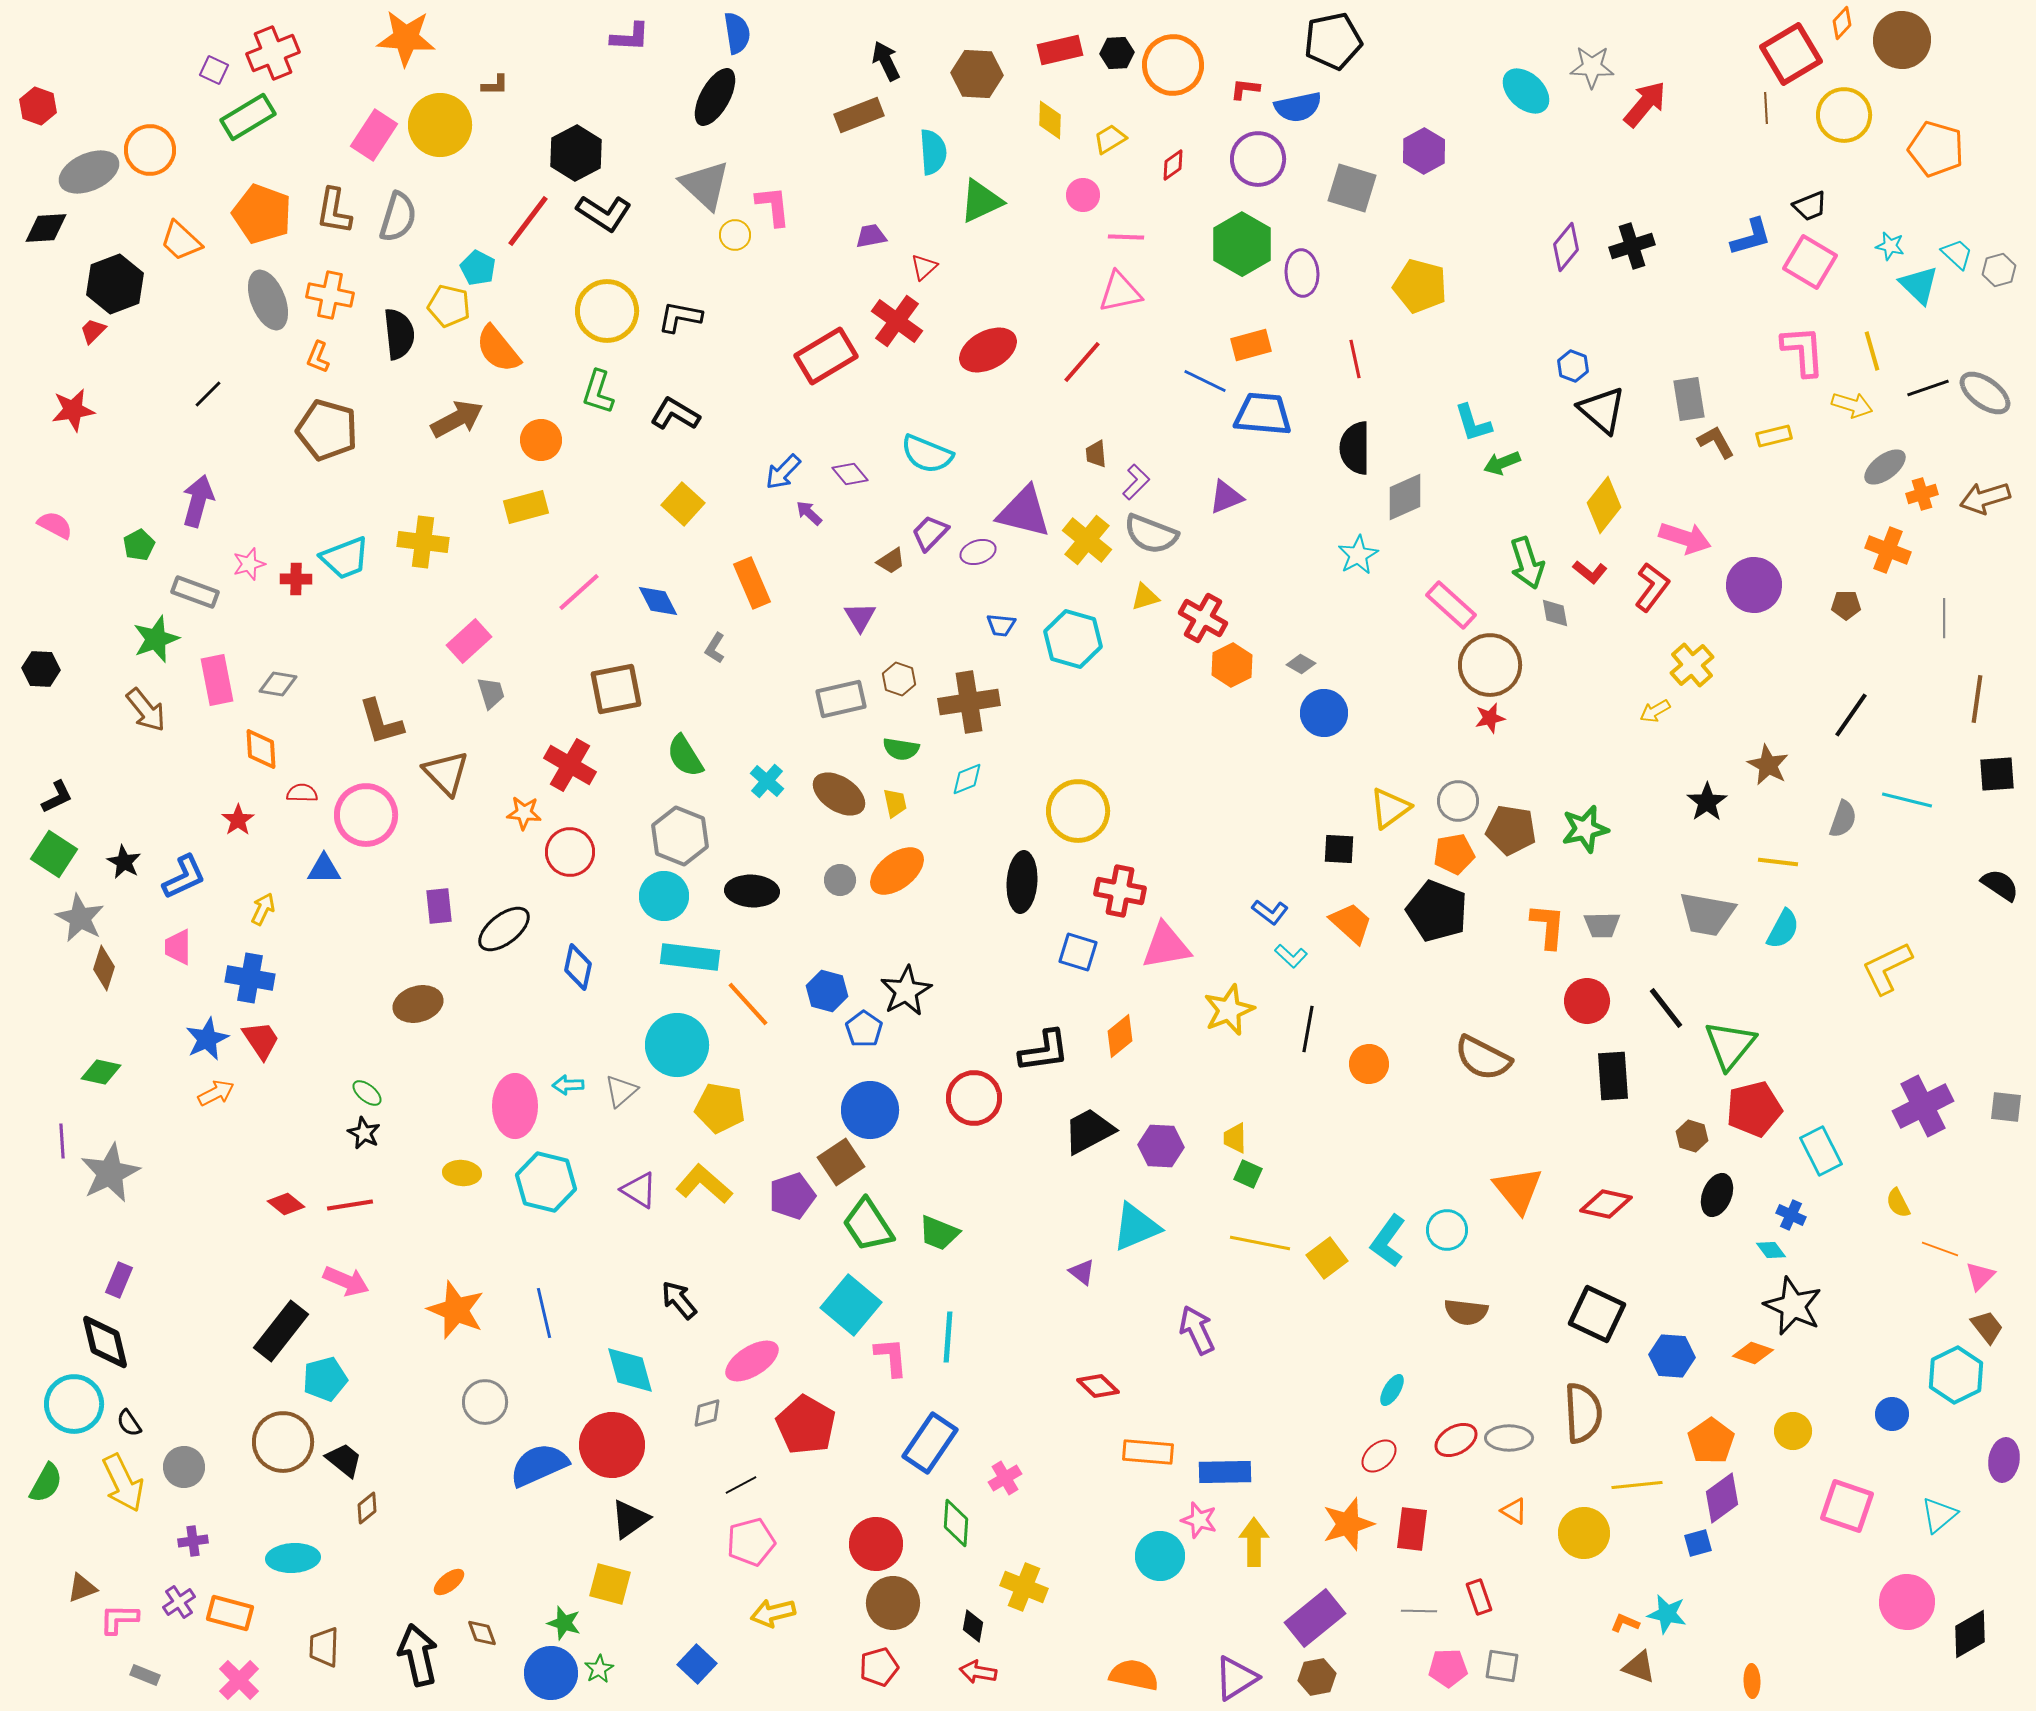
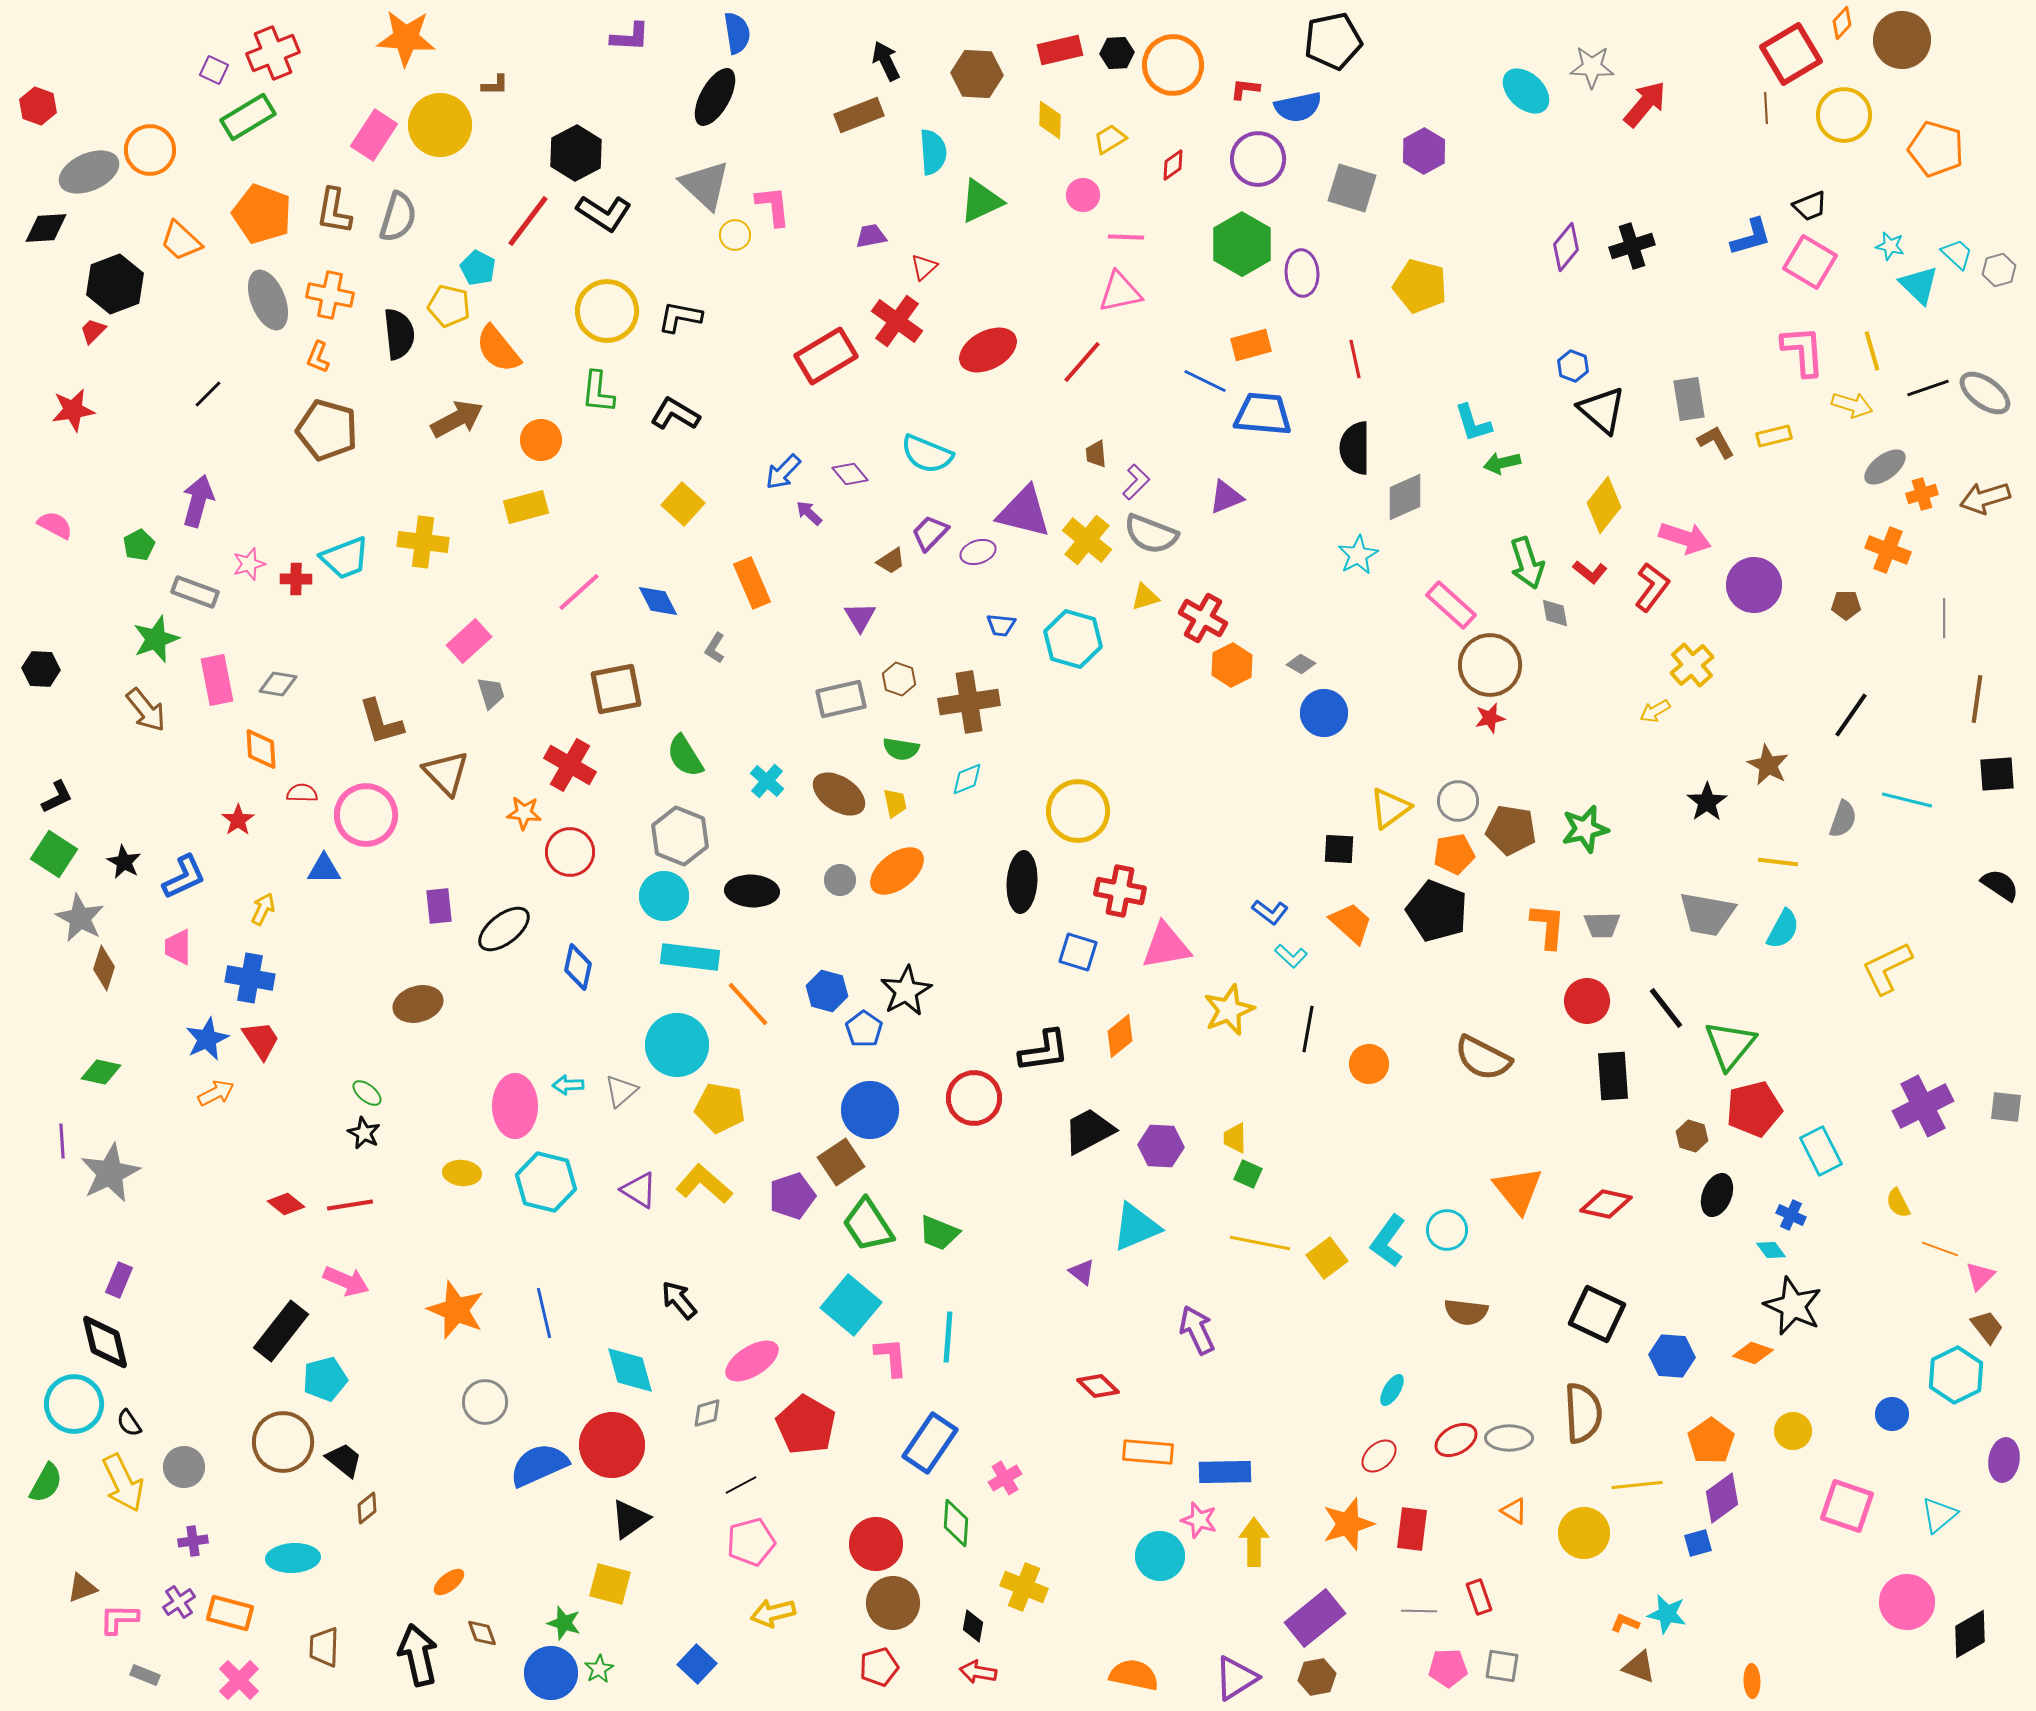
green L-shape at (598, 392): rotated 12 degrees counterclockwise
green arrow at (1502, 463): rotated 9 degrees clockwise
